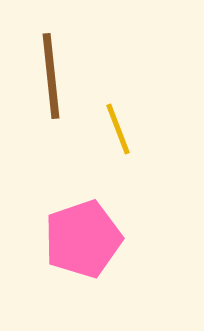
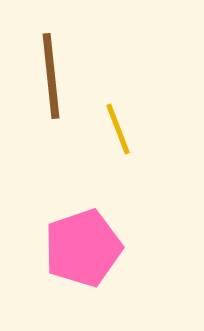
pink pentagon: moved 9 px down
